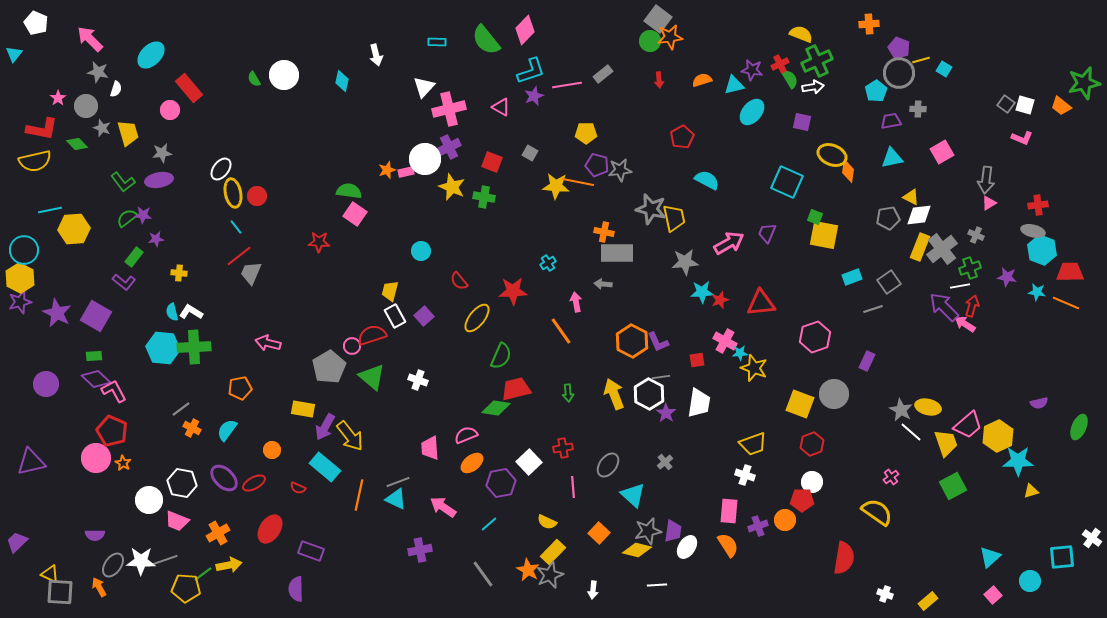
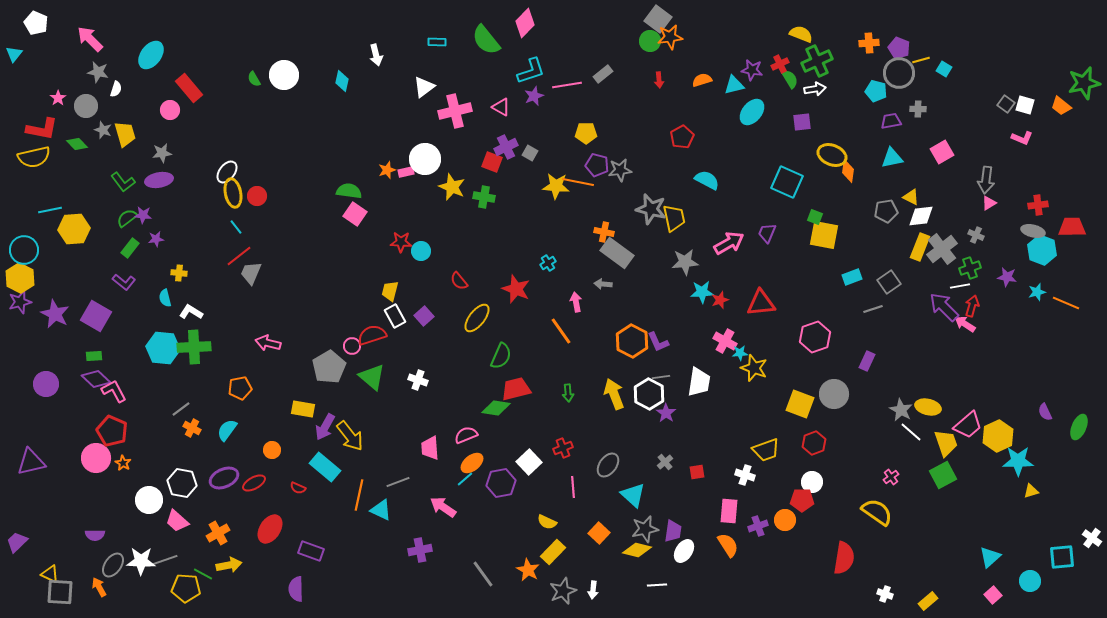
orange cross at (869, 24): moved 19 px down
pink diamond at (525, 30): moved 7 px up
cyan ellipse at (151, 55): rotated 8 degrees counterclockwise
white triangle at (424, 87): rotated 10 degrees clockwise
white arrow at (813, 87): moved 2 px right, 2 px down
cyan pentagon at (876, 91): rotated 25 degrees counterclockwise
pink cross at (449, 109): moved 6 px right, 2 px down
purple square at (802, 122): rotated 18 degrees counterclockwise
gray star at (102, 128): moved 1 px right, 2 px down
yellow trapezoid at (128, 133): moved 3 px left, 1 px down
purple cross at (449, 147): moved 57 px right
yellow semicircle at (35, 161): moved 1 px left, 4 px up
white ellipse at (221, 169): moved 6 px right, 3 px down
white diamond at (919, 215): moved 2 px right, 1 px down
gray pentagon at (888, 218): moved 2 px left, 7 px up
red star at (319, 242): moved 82 px right
gray rectangle at (617, 253): rotated 36 degrees clockwise
green rectangle at (134, 257): moved 4 px left, 9 px up
red trapezoid at (1070, 272): moved 2 px right, 45 px up
red star at (513, 291): moved 3 px right, 2 px up; rotated 24 degrees clockwise
cyan star at (1037, 292): rotated 24 degrees counterclockwise
cyan semicircle at (172, 312): moved 7 px left, 14 px up
purple star at (57, 313): moved 2 px left, 1 px down
red square at (697, 360): moved 112 px down
white trapezoid at (699, 403): moved 21 px up
purple semicircle at (1039, 403): moved 6 px right, 9 px down; rotated 78 degrees clockwise
yellow trapezoid at (753, 444): moved 13 px right, 6 px down
red hexagon at (812, 444): moved 2 px right, 1 px up
red cross at (563, 448): rotated 12 degrees counterclockwise
purple ellipse at (224, 478): rotated 68 degrees counterclockwise
green square at (953, 486): moved 10 px left, 11 px up
cyan triangle at (396, 499): moved 15 px left, 11 px down
pink trapezoid at (177, 521): rotated 20 degrees clockwise
cyan line at (489, 524): moved 24 px left, 45 px up
gray star at (648, 531): moved 3 px left, 2 px up
white ellipse at (687, 547): moved 3 px left, 4 px down
green line at (203, 574): rotated 66 degrees clockwise
gray star at (550, 575): moved 13 px right, 16 px down
